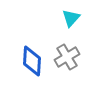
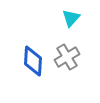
blue diamond: moved 1 px right
